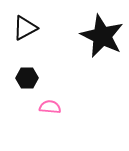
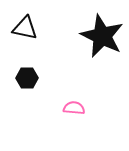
black triangle: rotated 40 degrees clockwise
pink semicircle: moved 24 px right, 1 px down
